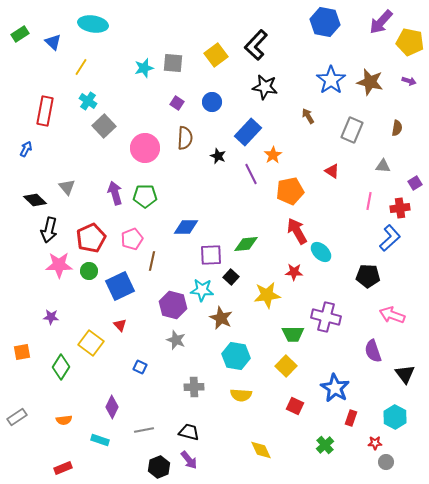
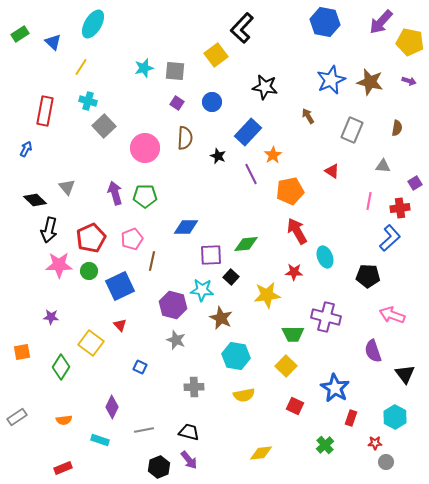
cyan ellipse at (93, 24): rotated 68 degrees counterclockwise
black L-shape at (256, 45): moved 14 px left, 17 px up
gray square at (173, 63): moved 2 px right, 8 px down
blue star at (331, 80): rotated 12 degrees clockwise
cyan cross at (88, 101): rotated 18 degrees counterclockwise
cyan ellipse at (321, 252): moved 4 px right, 5 px down; rotated 25 degrees clockwise
yellow semicircle at (241, 395): moved 3 px right; rotated 15 degrees counterclockwise
yellow diamond at (261, 450): moved 3 px down; rotated 70 degrees counterclockwise
